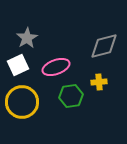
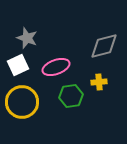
gray star: rotated 20 degrees counterclockwise
